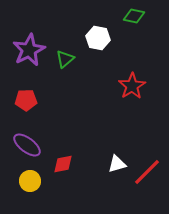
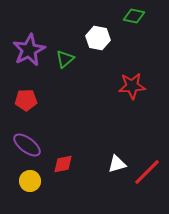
red star: rotated 28 degrees clockwise
